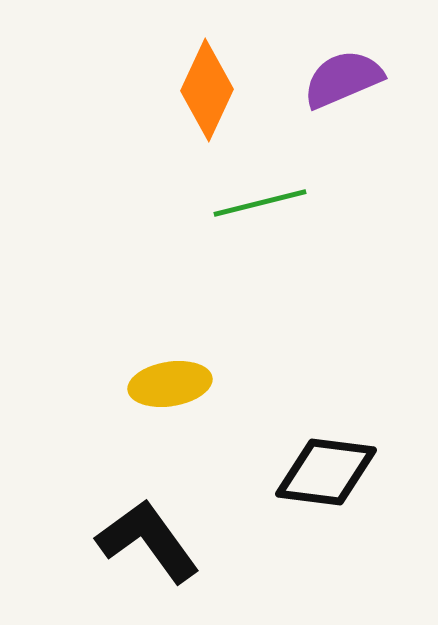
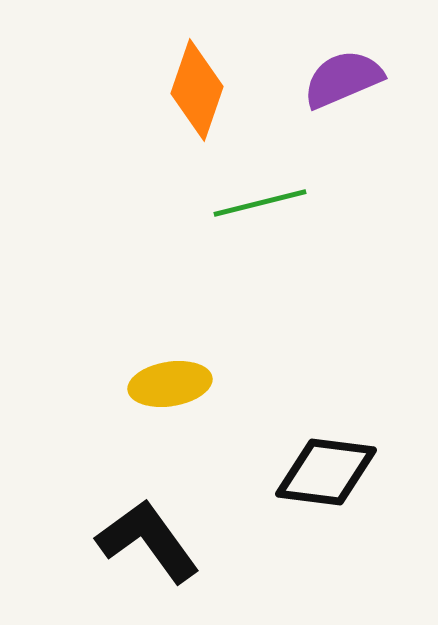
orange diamond: moved 10 px left; rotated 6 degrees counterclockwise
